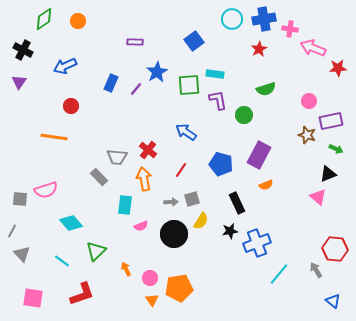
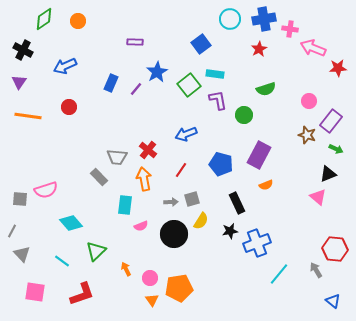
cyan circle at (232, 19): moved 2 px left
blue square at (194, 41): moved 7 px right, 3 px down
green square at (189, 85): rotated 35 degrees counterclockwise
red circle at (71, 106): moved 2 px left, 1 px down
purple rectangle at (331, 121): rotated 40 degrees counterclockwise
blue arrow at (186, 132): moved 2 px down; rotated 55 degrees counterclockwise
orange line at (54, 137): moved 26 px left, 21 px up
pink square at (33, 298): moved 2 px right, 6 px up
